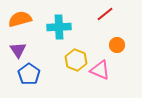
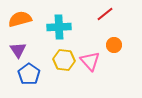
orange circle: moved 3 px left
yellow hexagon: moved 12 px left; rotated 15 degrees counterclockwise
pink triangle: moved 10 px left, 9 px up; rotated 25 degrees clockwise
